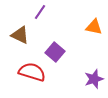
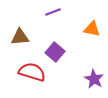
purple line: moved 13 px right; rotated 35 degrees clockwise
orange triangle: moved 2 px left, 2 px down
brown triangle: moved 2 px down; rotated 30 degrees counterclockwise
purple star: rotated 24 degrees counterclockwise
